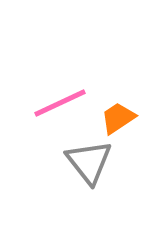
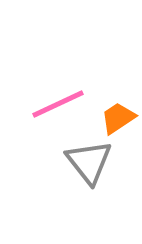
pink line: moved 2 px left, 1 px down
